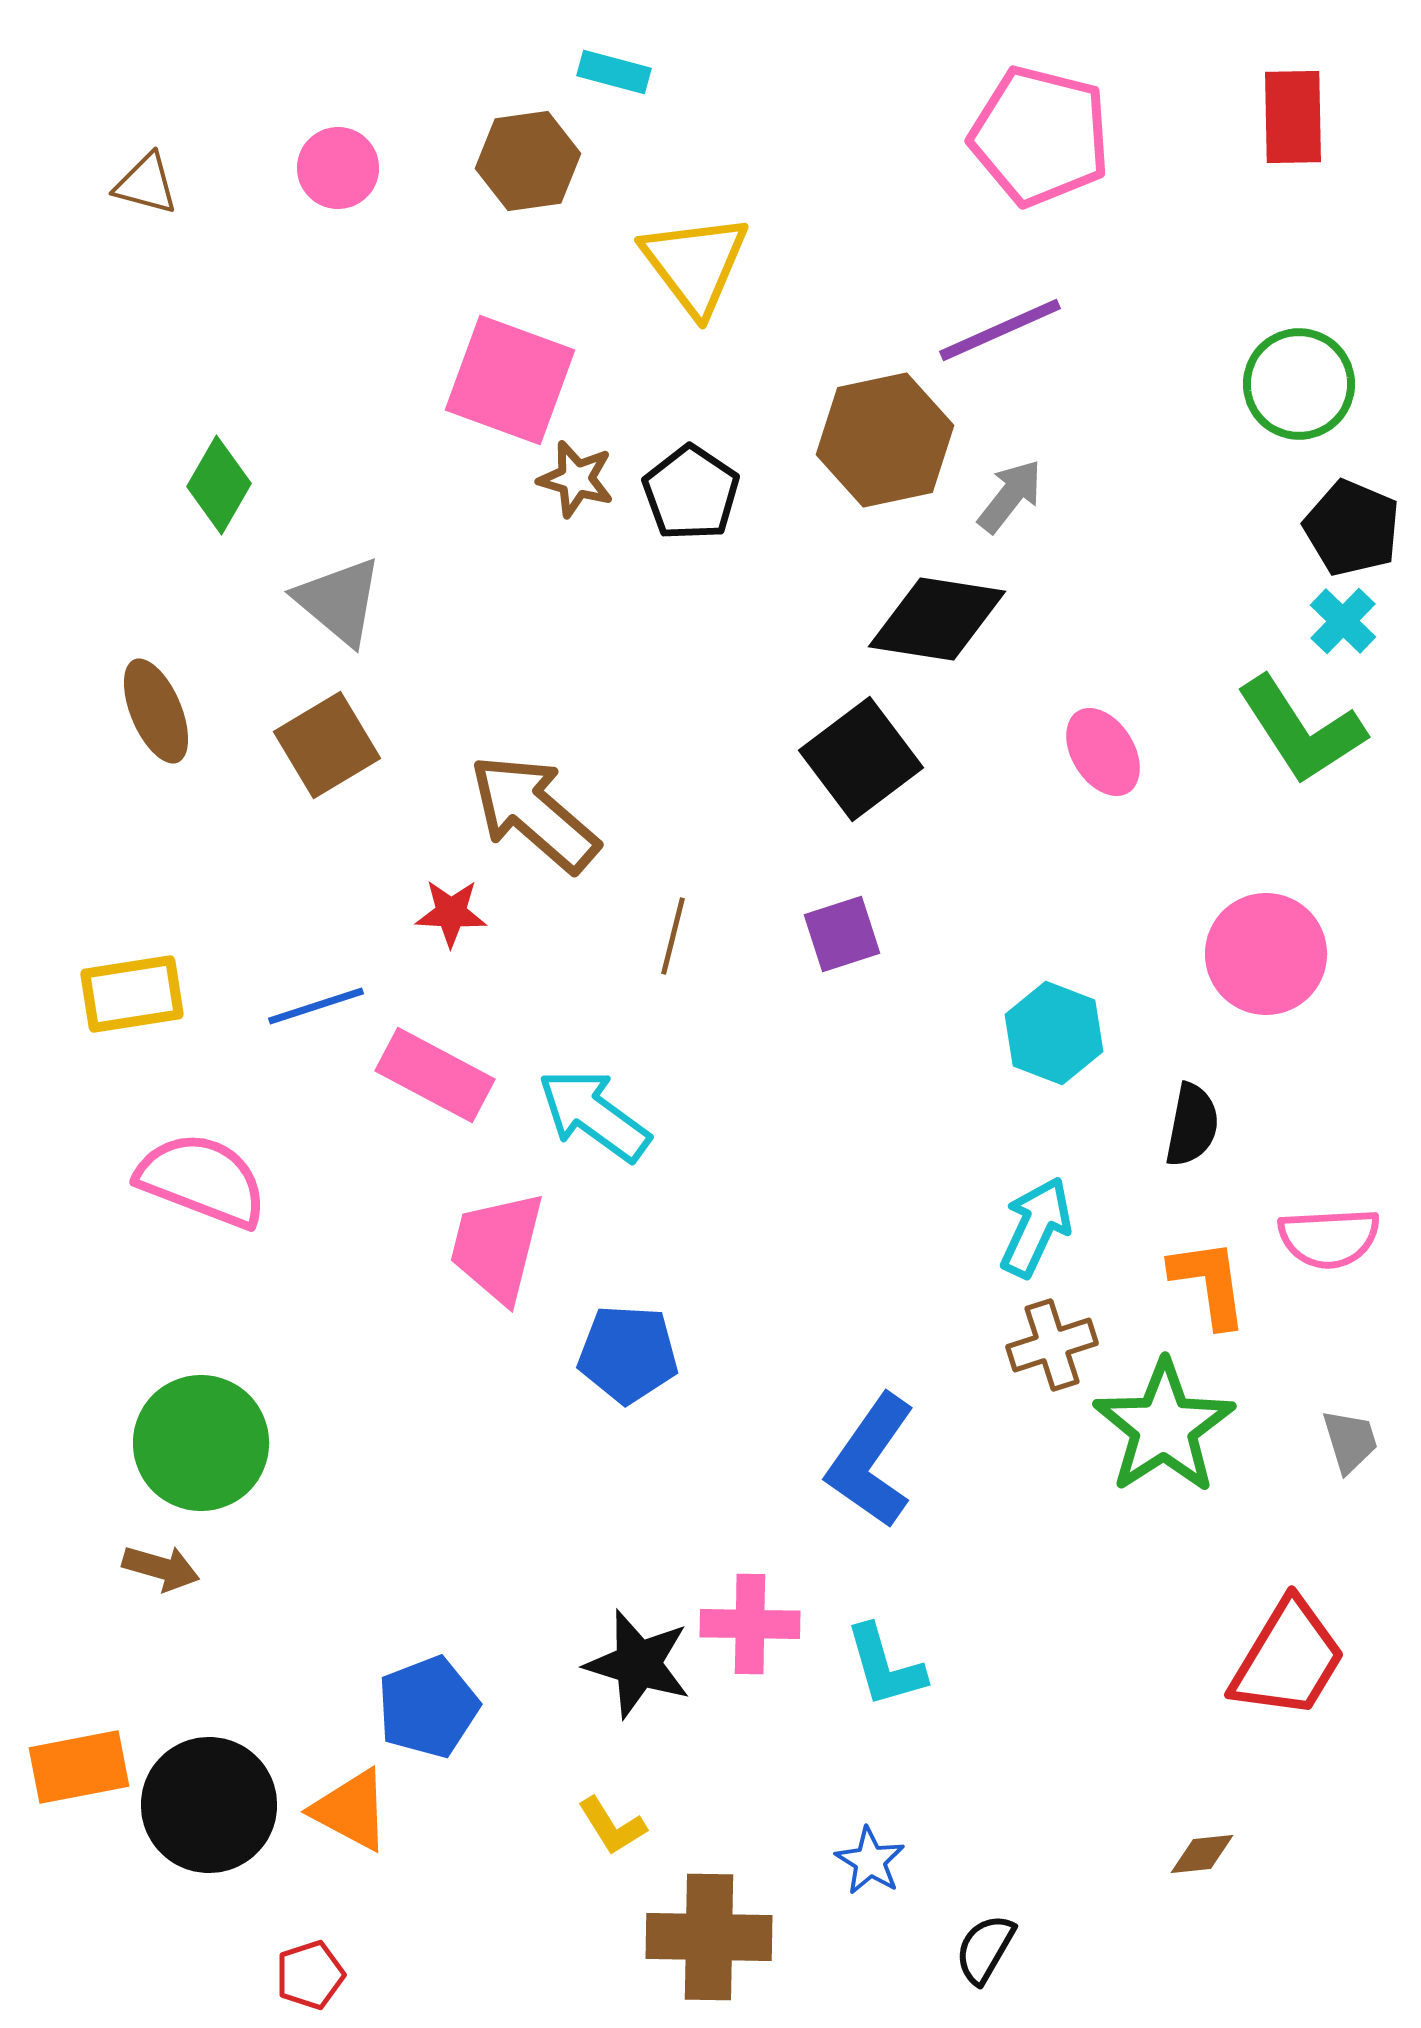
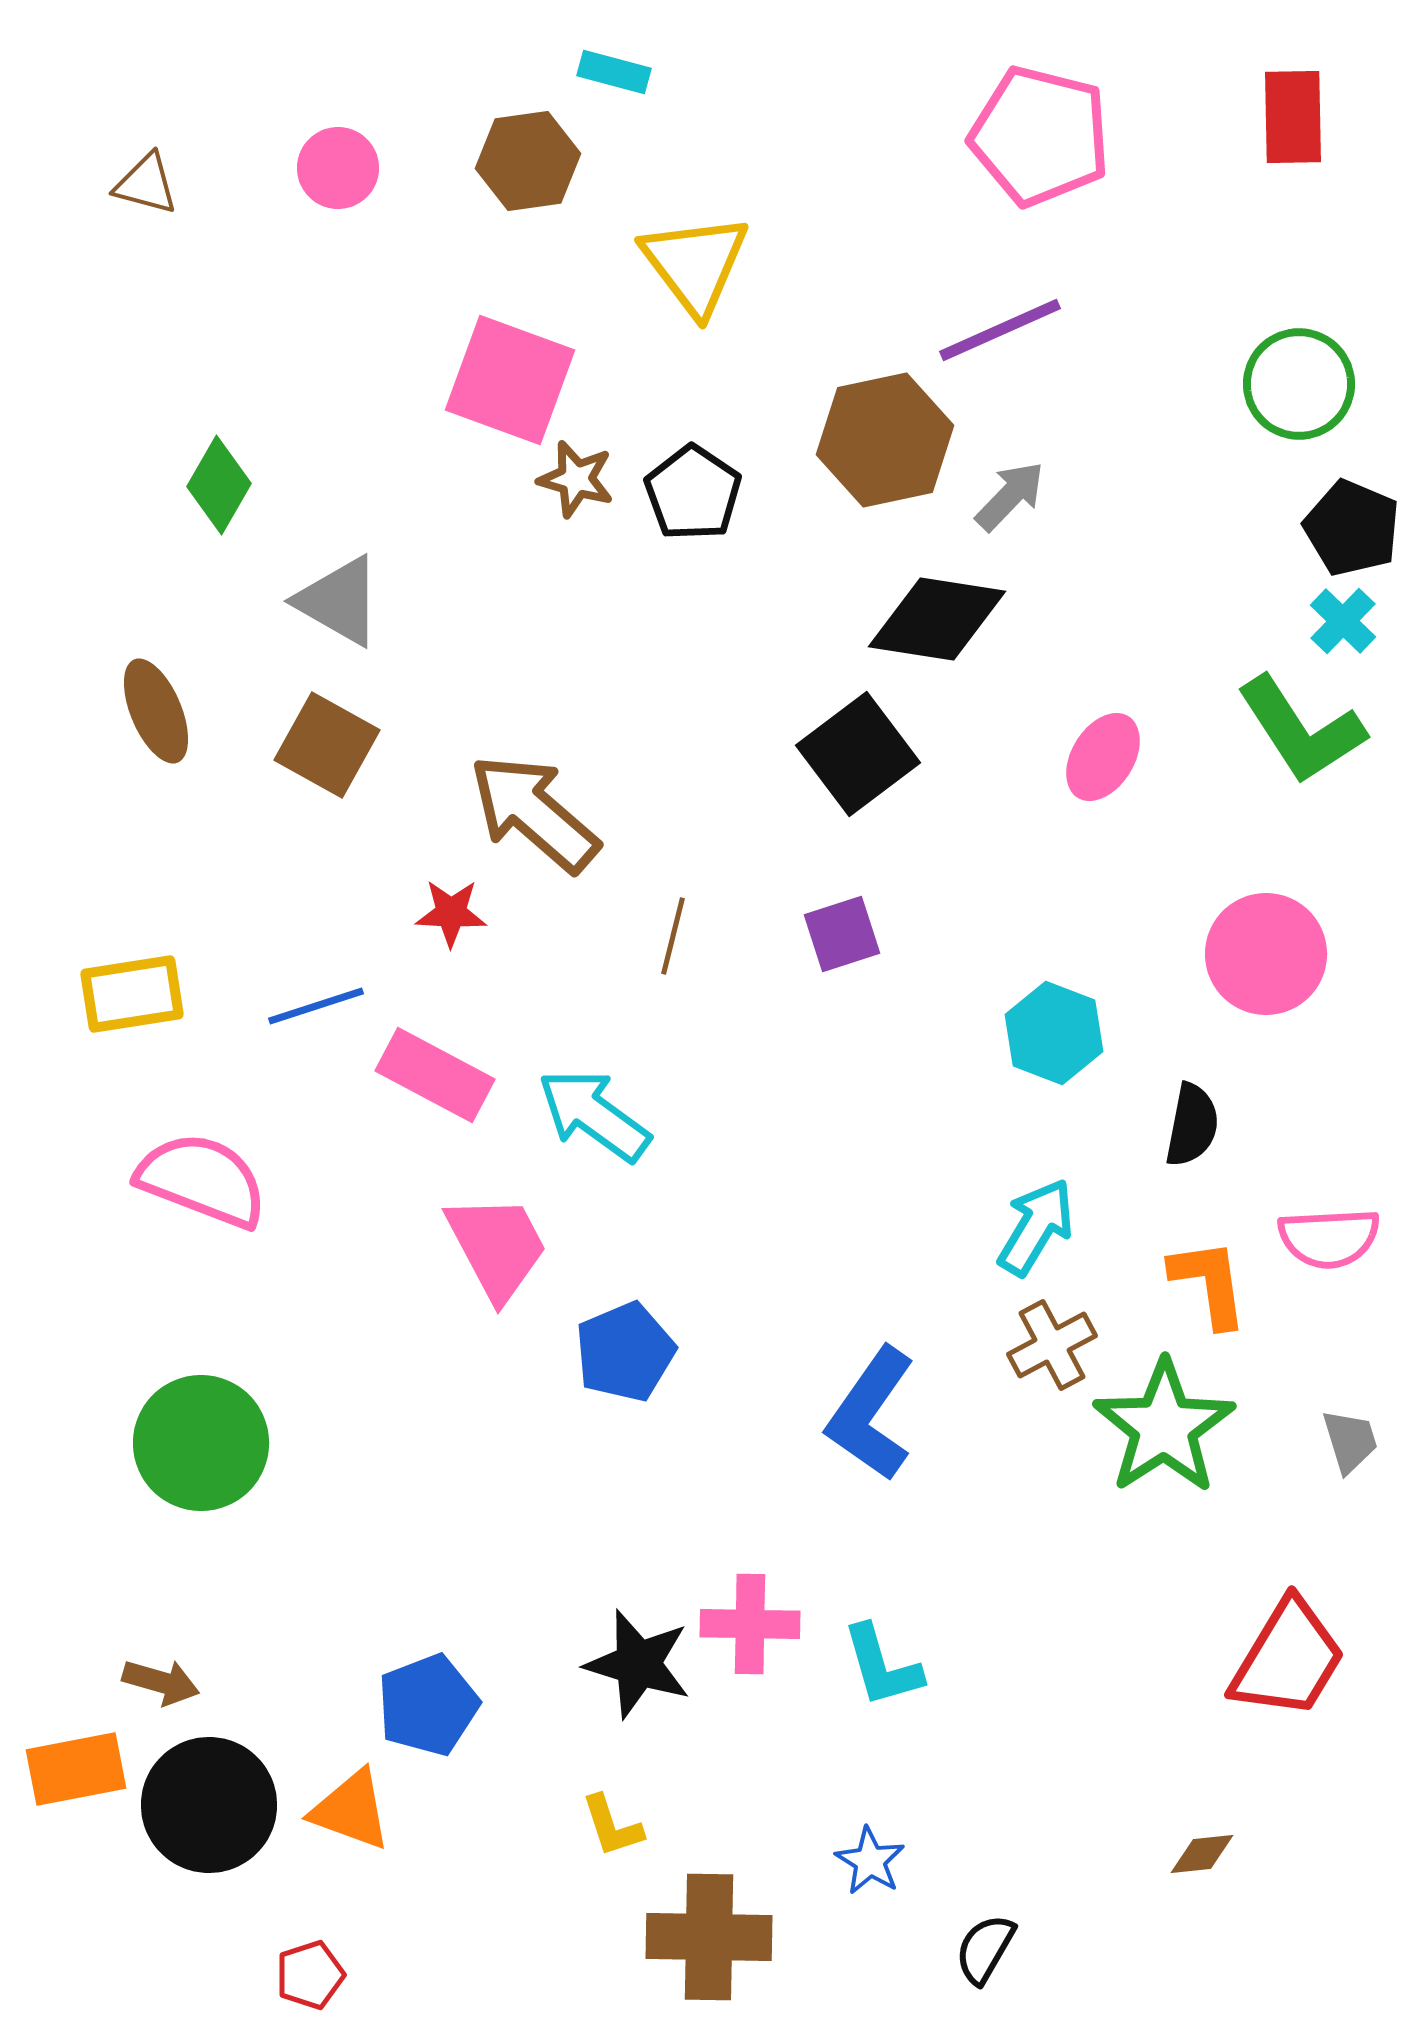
black pentagon at (691, 493): moved 2 px right
gray arrow at (1010, 496): rotated 6 degrees clockwise
gray triangle at (339, 601): rotated 10 degrees counterclockwise
brown square at (327, 745): rotated 30 degrees counterclockwise
pink ellipse at (1103, 752): moved 5 px down; rotated 64 degrees clockwise
black square at (861, 759): moved 3 px left, 5 px up
cyan arrow at (1036, 1227): rotated 6 degrees clockwise
pink trapezoid at (497, 1247): rotated 138 degrees clockwise
brown cross at (1052, 1345): rotated 10 degrees counterclockwise
blue pentagon at (628, 1354): moved 3 px left, 2 px up; rotated 26 degrees counterclockwise
blue L-shape at (871, 1461): moved 47 px up
brown arrow at (161, 1568): moved 114 px down
cyan L-shape at (885, 1666): moved 3 px left
blue pentagon at (428, 1707): moved 2 px up
orange rectangle at (79, 1767): moved 3 px left, 2 px down
orange triangle at (351, 1810): rotated 8 degrees counterclockwise
yellow L-shape at (612, 1826): rotated 14 degrees clockwise
